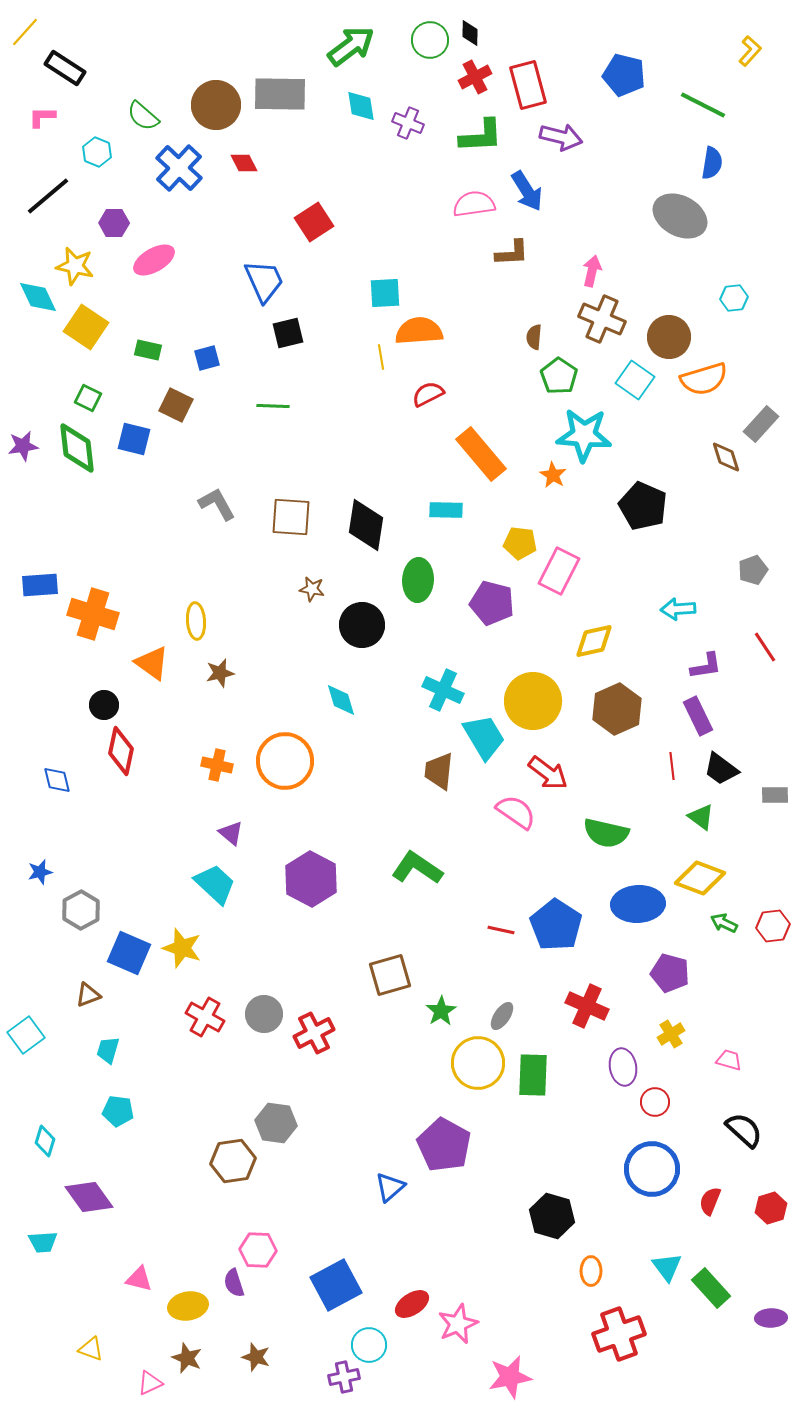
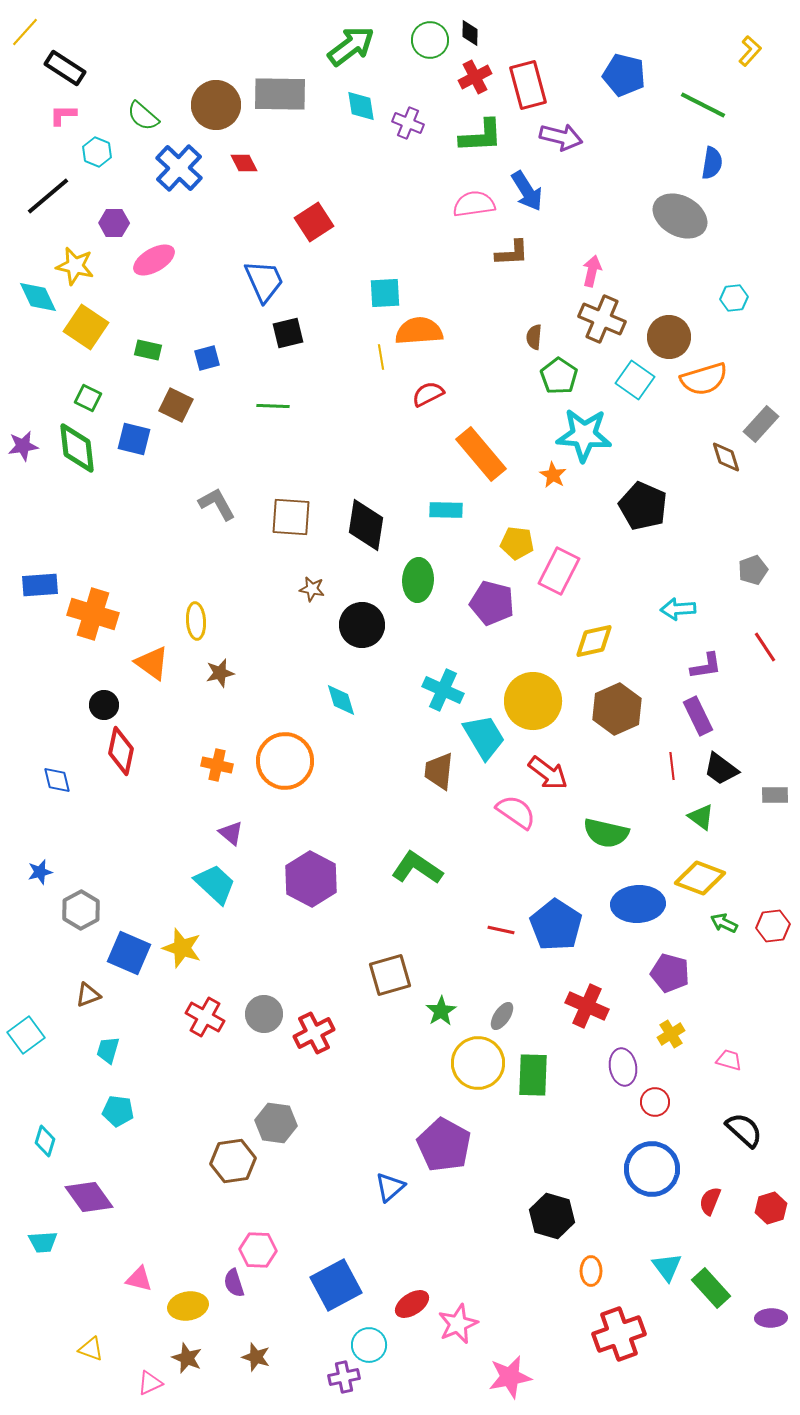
pink L-shape at (42, 117): moved 21 px right, 2 px up
yellow pentagon at (520, 543): moved 3 px left
